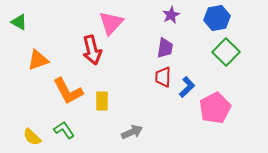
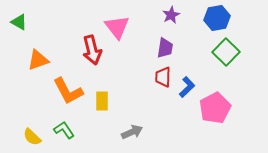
pink triangle: moved 6 px right, 4 px down; rotated 20 degrees counterclockwise
